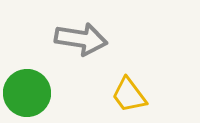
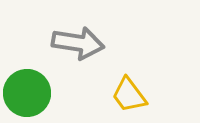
gray arrow: moved 3 px left, 4 px down
